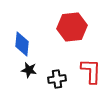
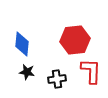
red hexagon: moved 3 px right, 13 px down
black star: moved 2 px left, 2 px down
